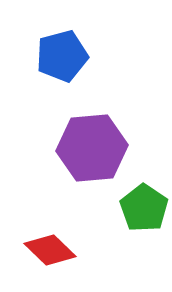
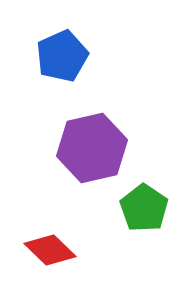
blue pentagon: rotated 9 degrees counterclockwise
purple hexagon: rotated 8 degrees counterclockwise
